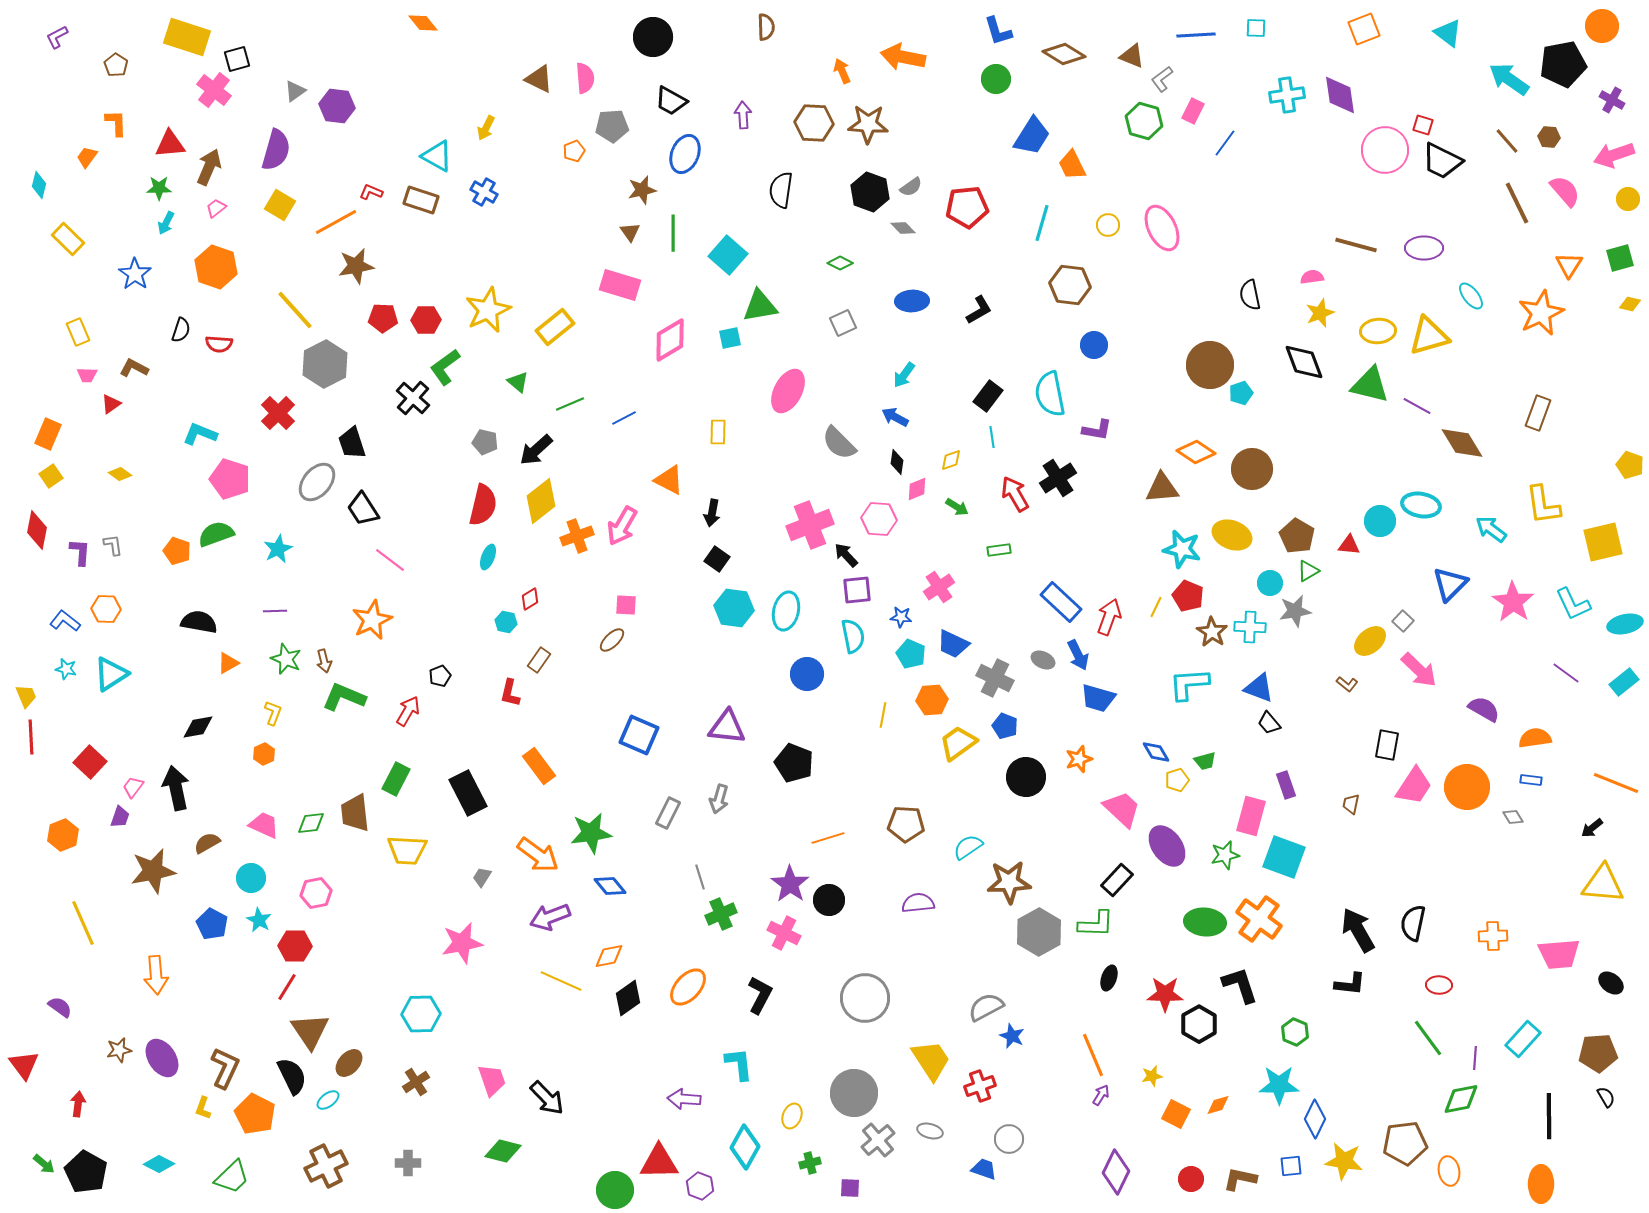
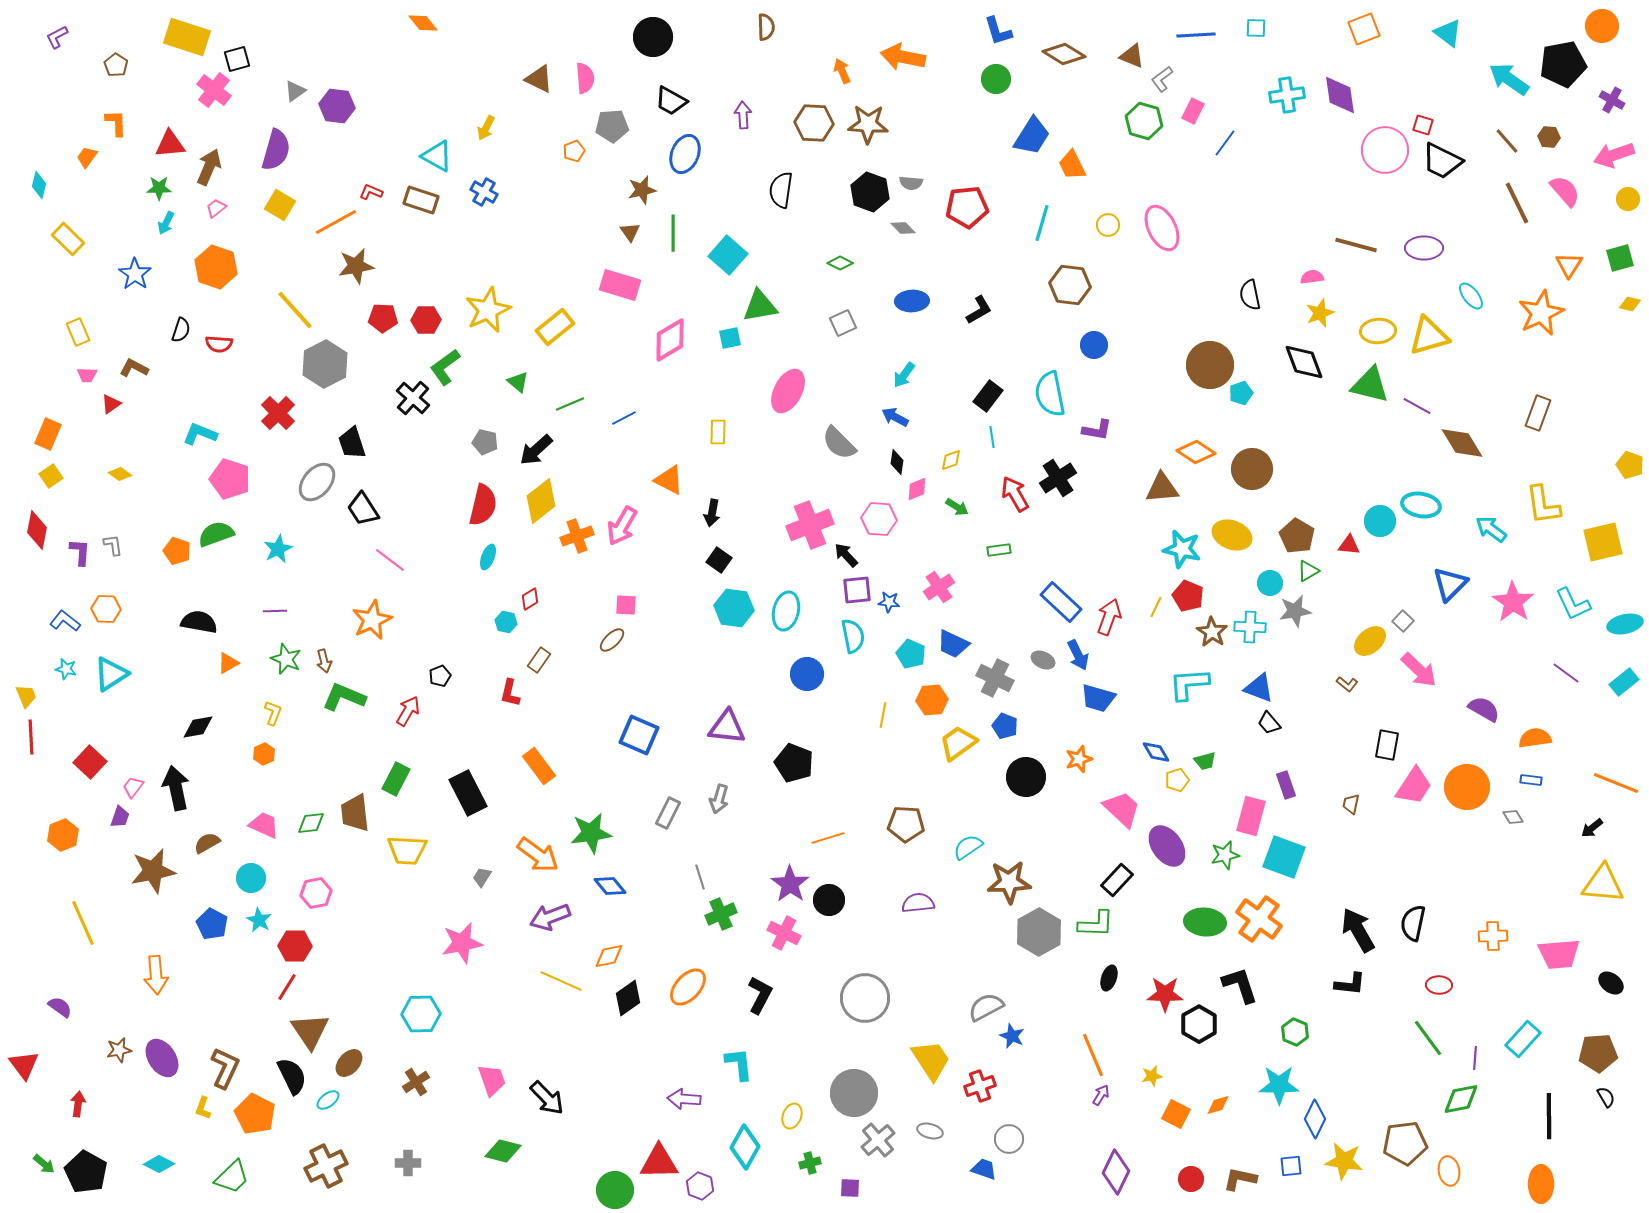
gray semicircle at (911, 187): moved 4 px up; rotated 40 degrees clockwise
black square at (717, 559): moved 2 px right, 1 px down
blue star at (901, 617): moved 12 px left, 15 px up
